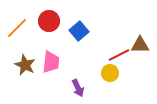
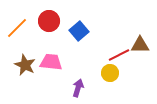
pink trapezoid: rotated 90 degrees counterclockwise
purple arrow: rotated 138 degrees counterclockwise
